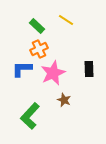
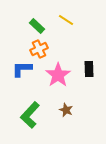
pink star: moved 5 px right, 2 px down; rotated 10 degrees counterclockwise
brown star: moved 2 px right, 10 px down
green L-shape: moved 1 px up
